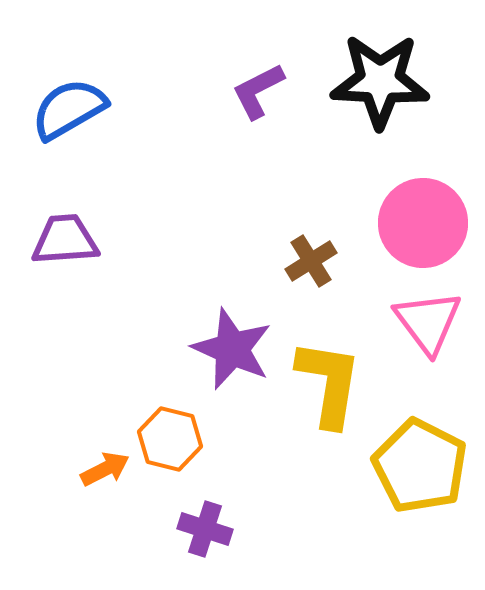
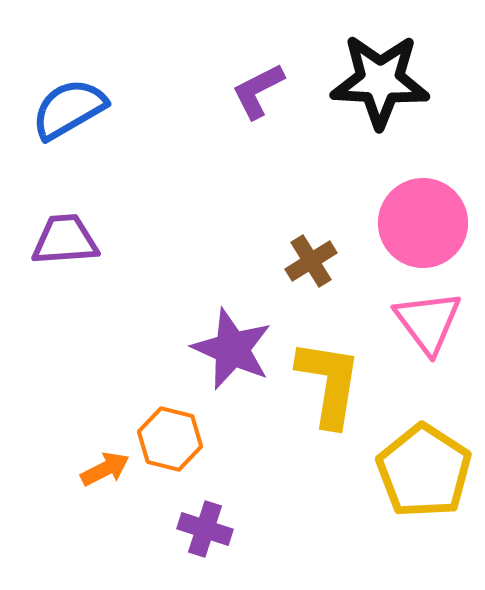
yellow pentagon: moved 4 px right, 5 px down; rotated 6 degrees clockwise
